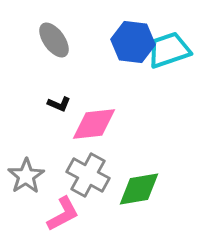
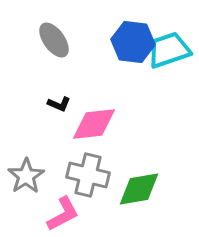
gray cross: rotated 15 degrees counterclockwise
